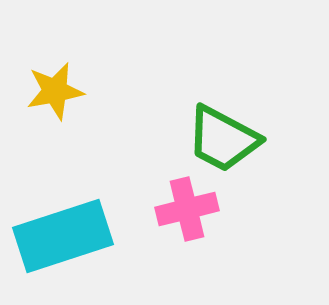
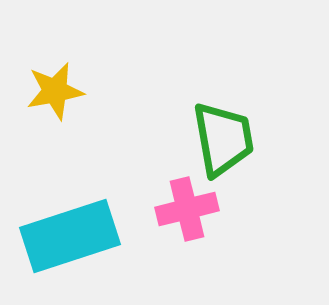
green trapezoid: rotated 128 degrees counterclockwise
cyan rectangle: moved 7 px right
